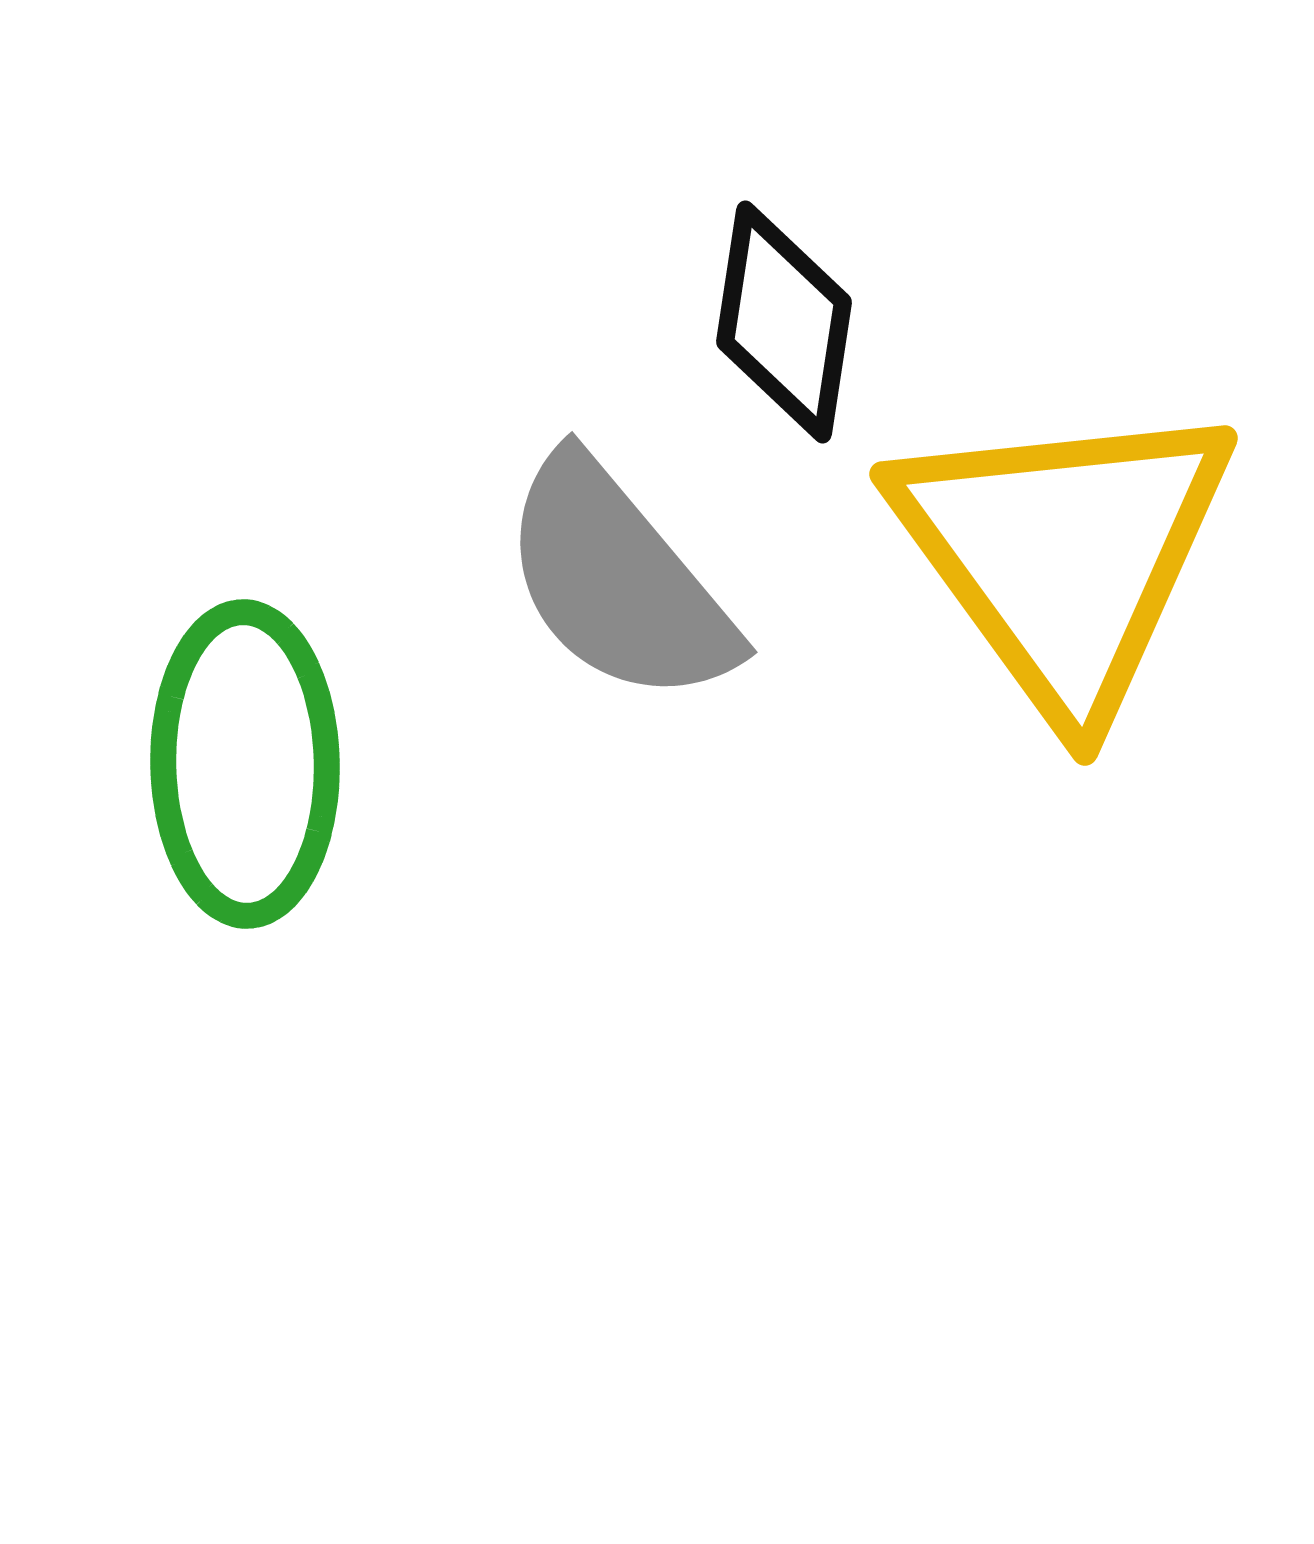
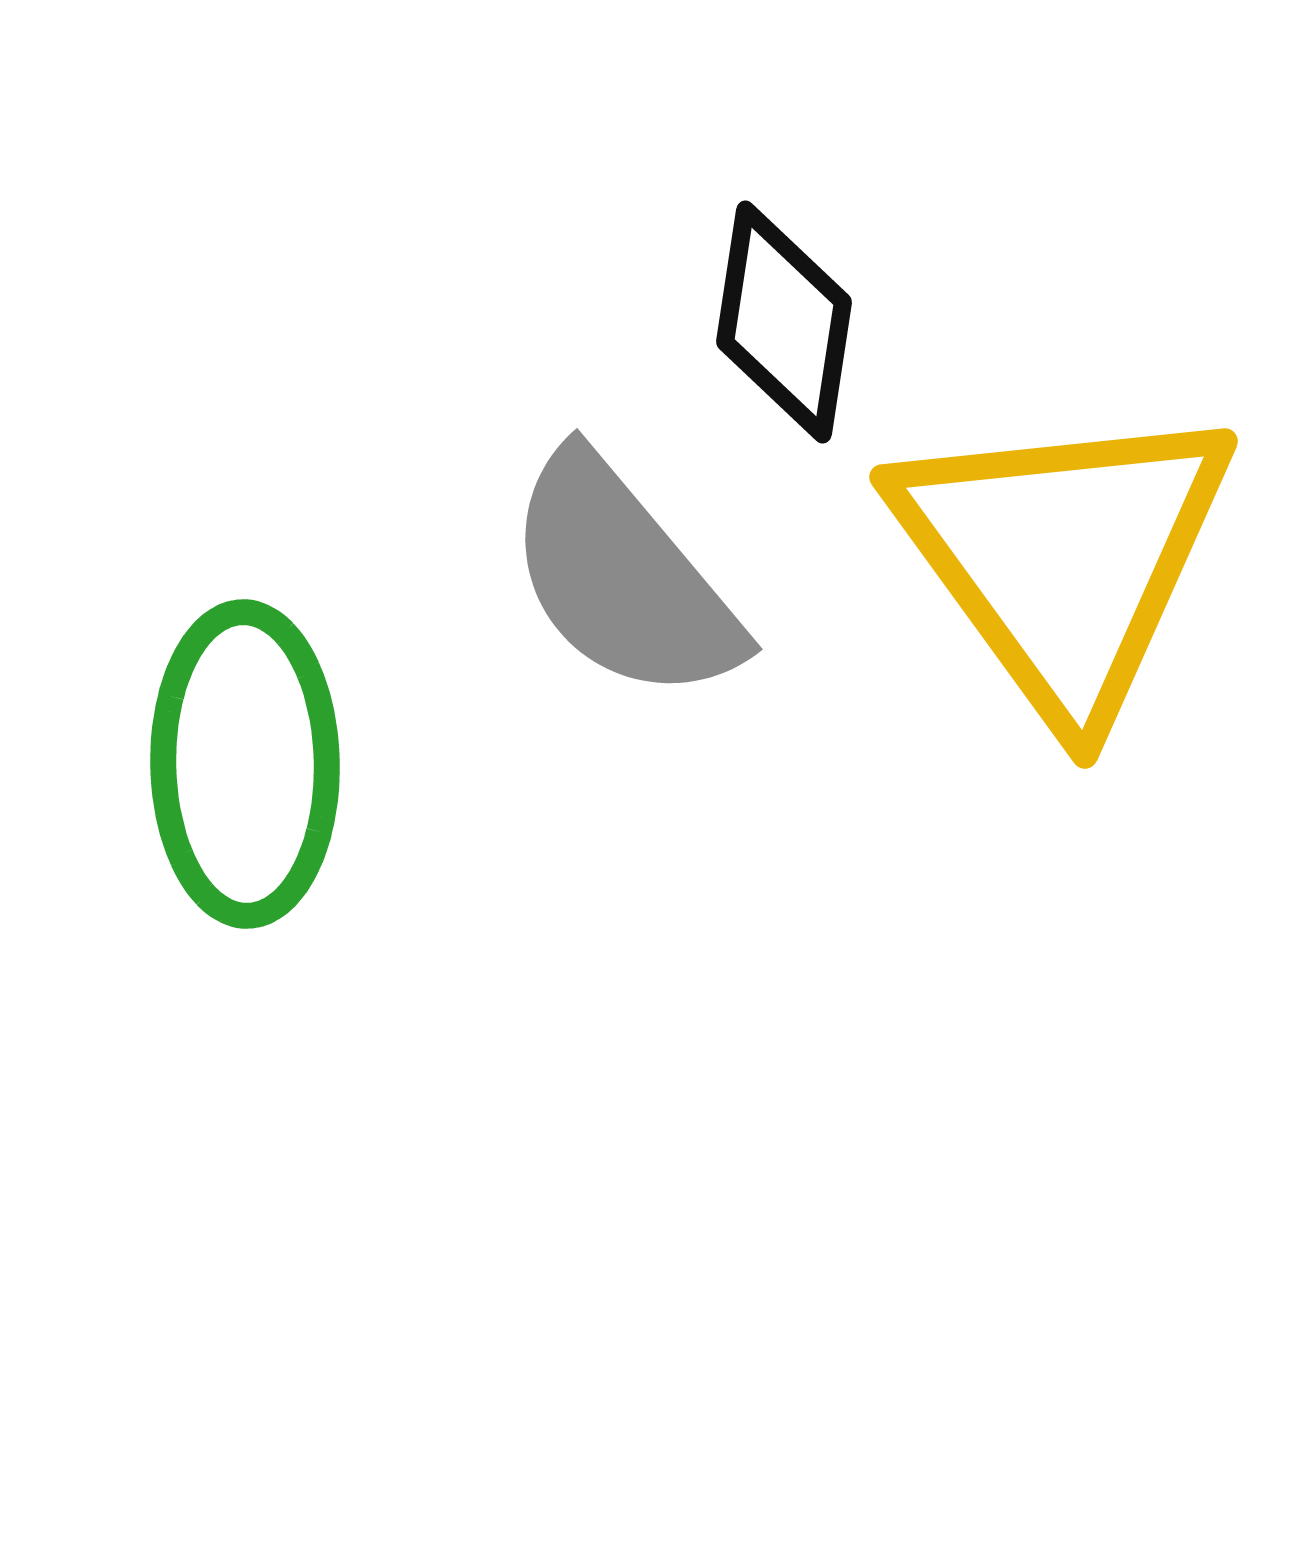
yellow triangle: moved 3 px down
gray semicircle: moved 5 px right, 3 px up
